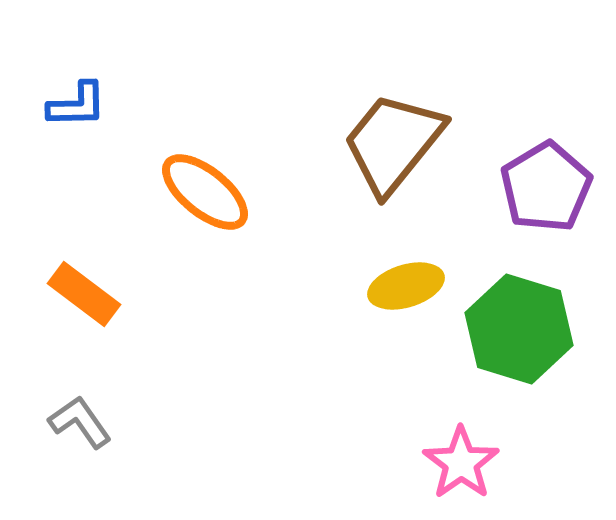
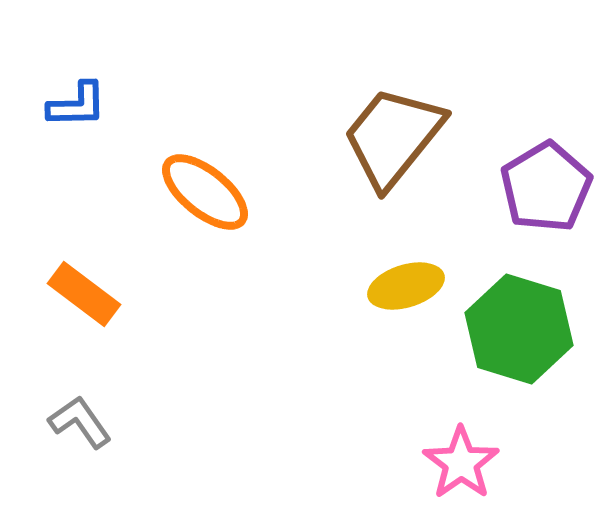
brown trapezoid: moved 6 px up
